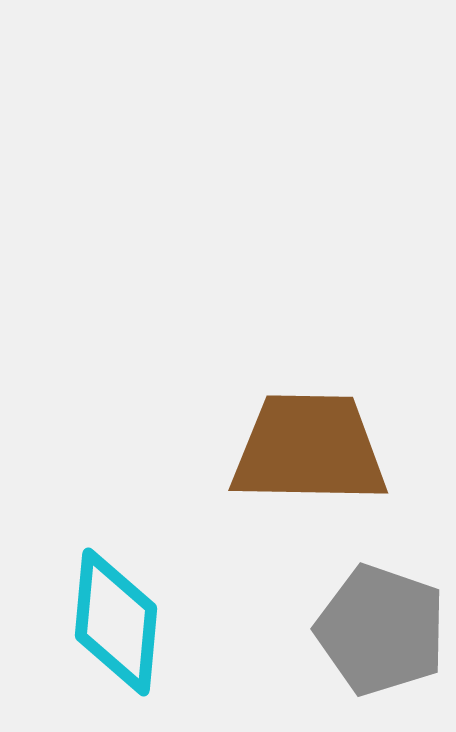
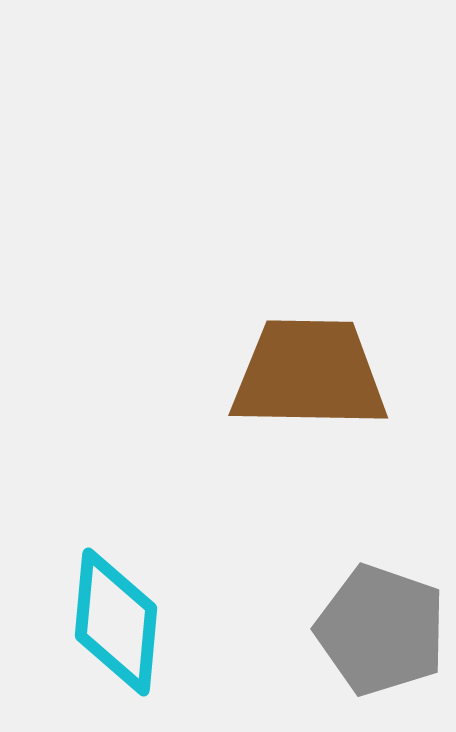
brown trapezoid: moved 75 px up
